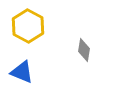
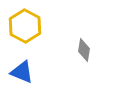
yellow hexagon: moved 3 px left
